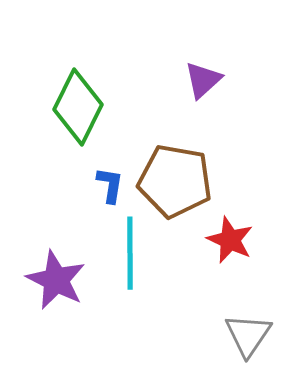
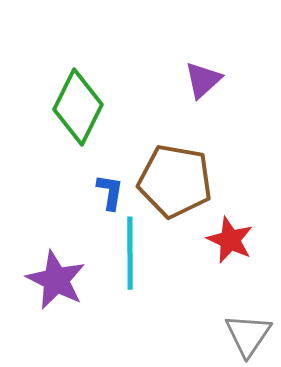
blue L-shape: moved 7 px down
